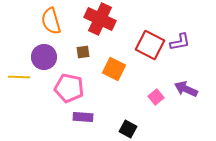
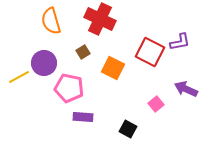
red square: moved 7 px down
brown square: rotated 24 degrees counterclockwise
purple circle: moved 6 px down
orange square: moved 1 px left, 1 px up
yellow line: rotated 30 degrees counterclockwise
pink square: moved 7 px down
